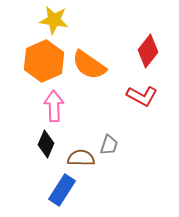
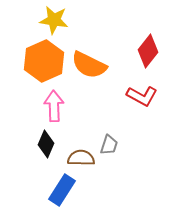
orange semicircle: rotated 9 degrees counterclockwise
